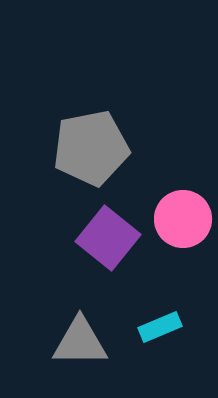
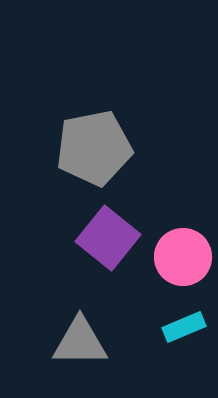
gray pentagon: moved 3 px right
pink circle: moved 38 px down
cyan rectangle: moved 24 px right
